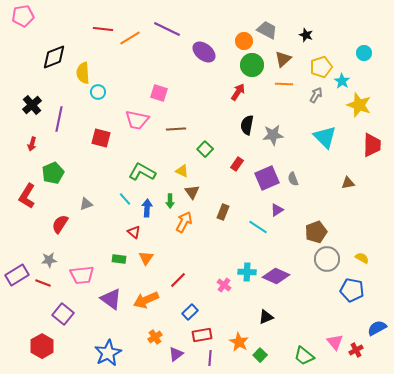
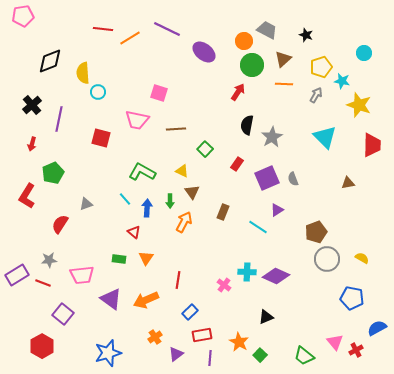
black diamond at (54, 57): moved 4 px left, 4 px down
cyan star at (342, 81): rotated 21 degrees counterclockwise
gray star at (273, 135): moved 1 px left, 2 px down; rotated 25 degrees counterclockwise
red line at (178, 280): rotated 36 degrees counterclockwise
blue pentagon at (352, 290): moved 8 px down
blue star at (108, 353): rotated 12 degrees clockwise
